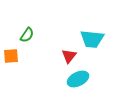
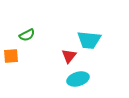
green semicircle: rotated 28 degrees clockwise
cyan trapezoid: moved 3 px left, 1 px down
cyan ellipse: rotated 10 degrees clockwise
